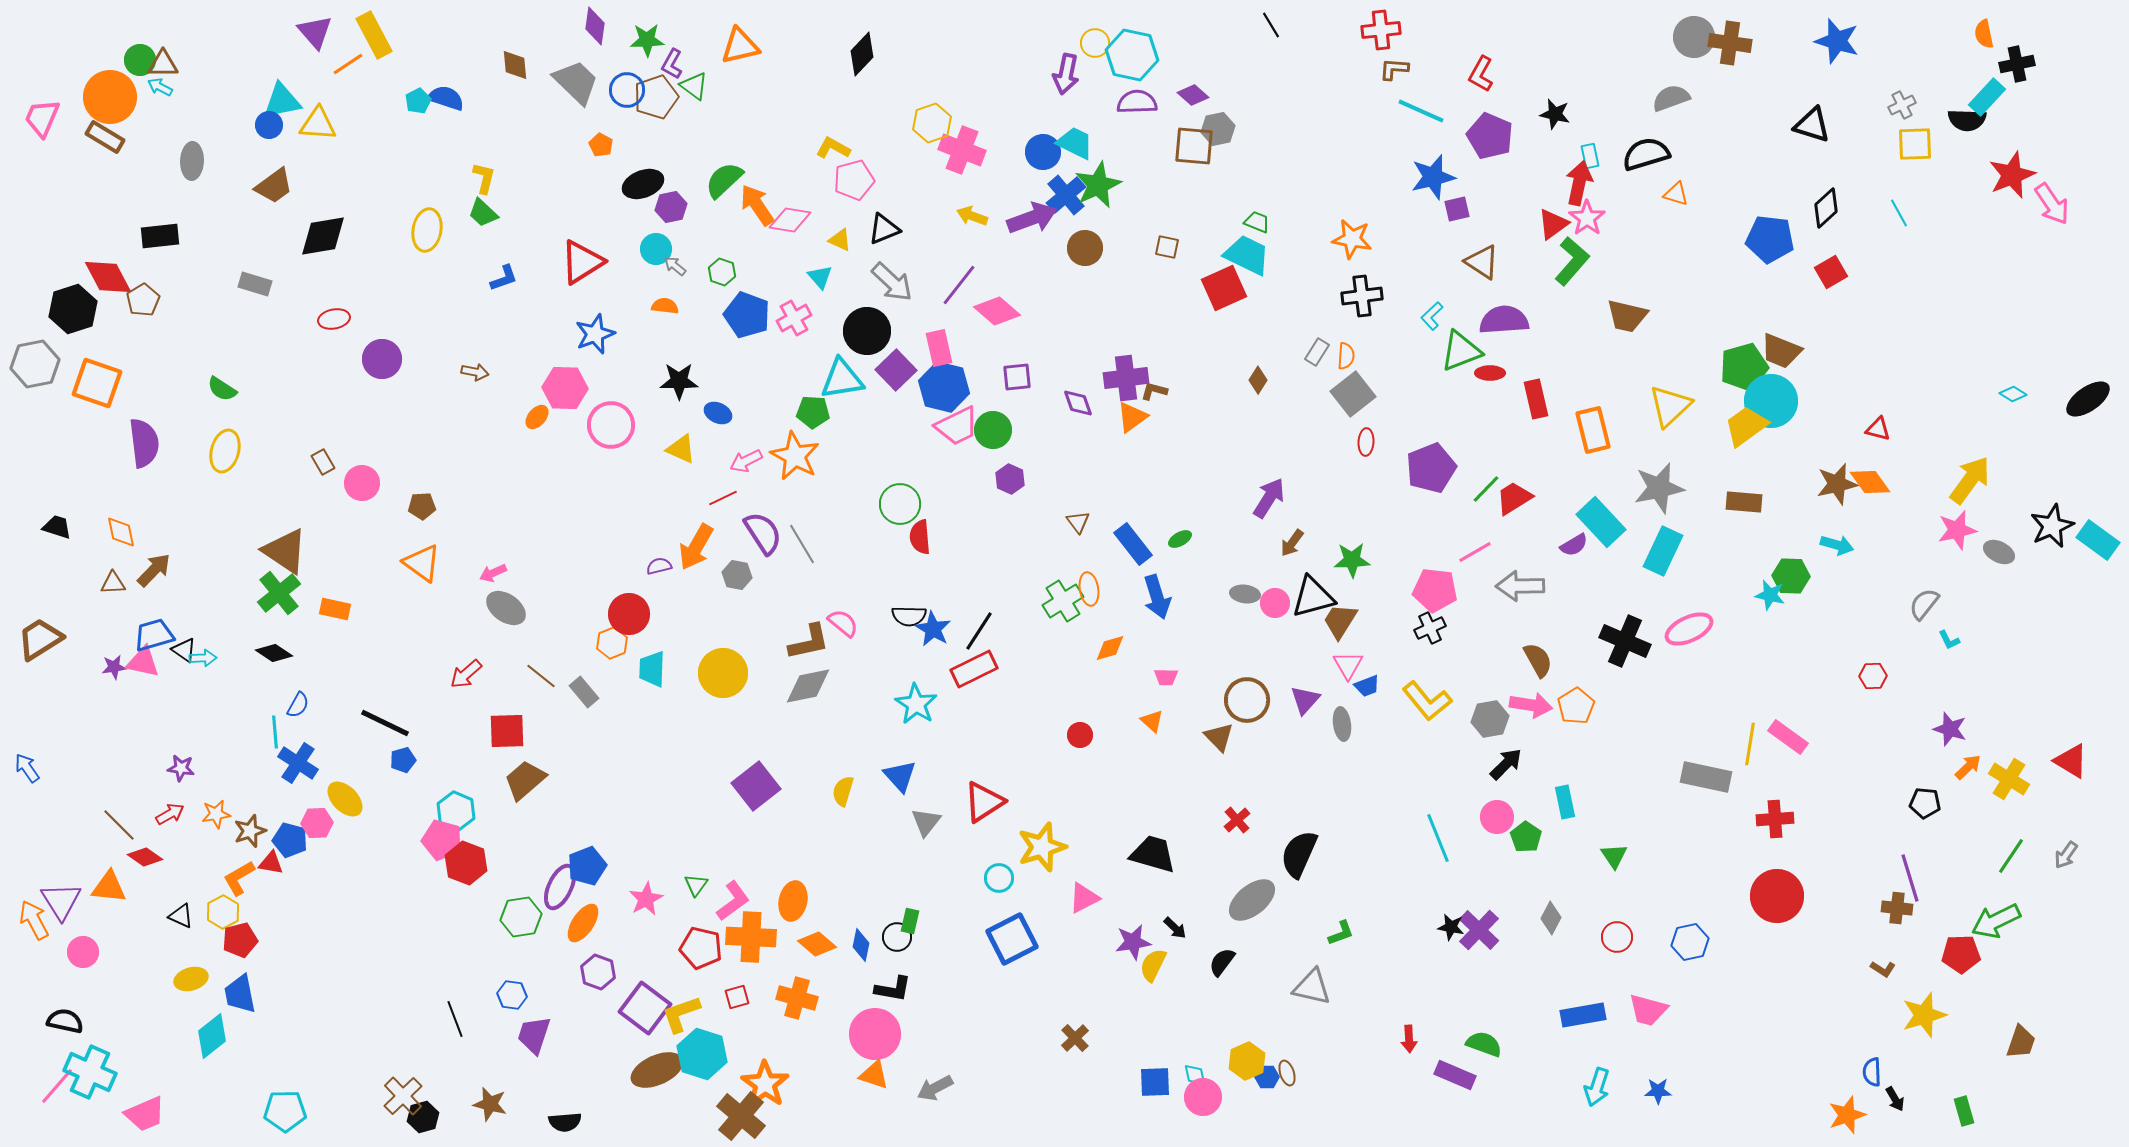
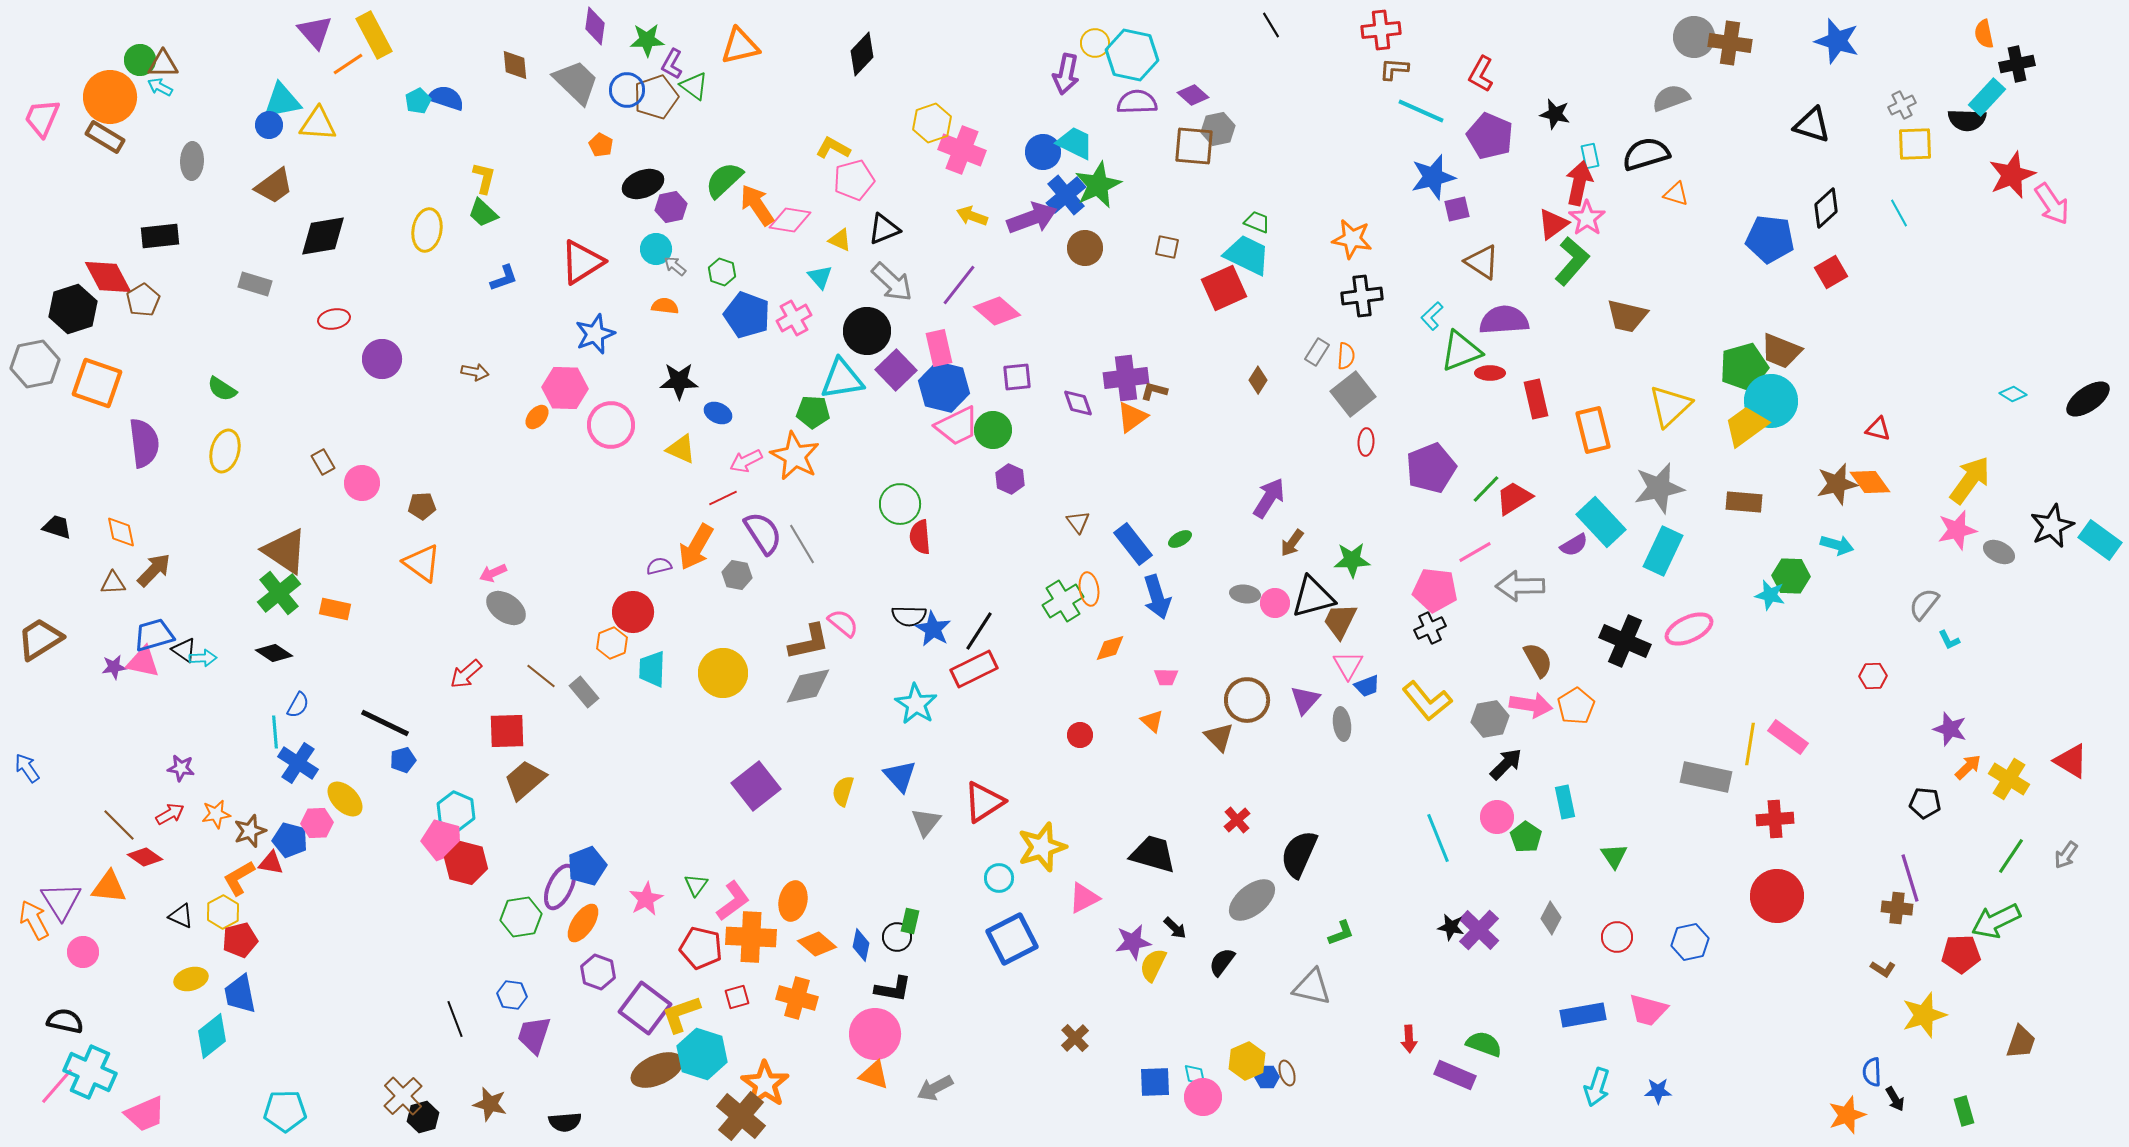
cyan rectangle at (2098, 540): moved 2 px right
red circle at (629, 614): moved 4 px right, 2 px up
brown trapezoid at (1340, 621): rotated 6 degrees counterclockwise
red hexagon at (466, 863): rotated 6 degrees counterclockwise
